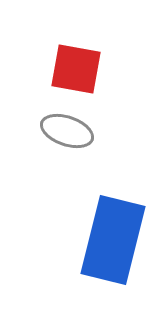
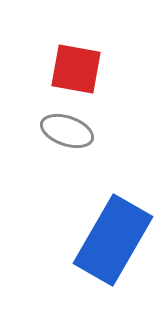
blue rectangle: rotated 16 degrees clockwise
